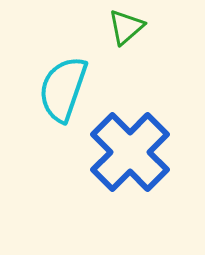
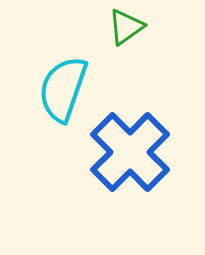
green triangle: rotated 6 degrees clockwise
